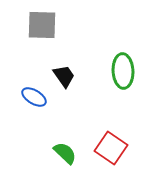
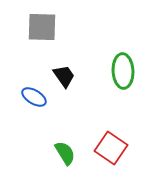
gray square: moved 2 px down
green semicircle: rotated 15 degrees clockwise
